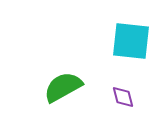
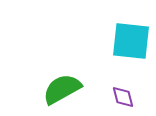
green semicircle: moved 1 px left, 2 px down
